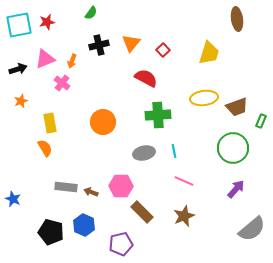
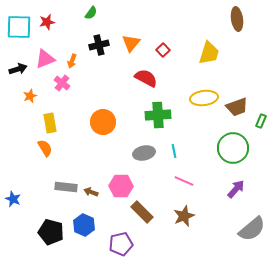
cyan square: moved 2 px down; rotated 12 degrees clockwise
orange star: moved 9 px right, 5 px up
